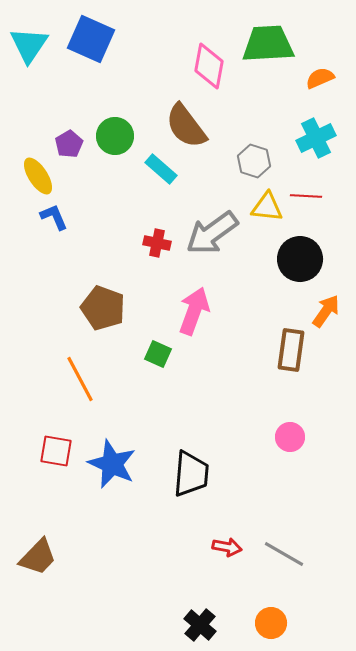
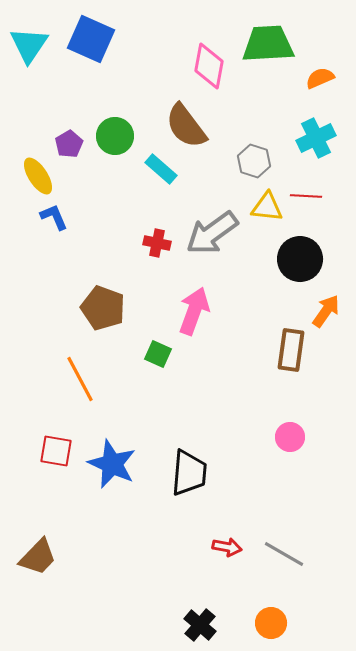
black trapezoid: moved 2 px left, 1 px up
